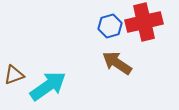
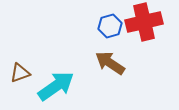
brown arrow: moved 7 px left
brown triangle: moved 6 px right, 2 px up
cyan arrow: moved 8 px right
